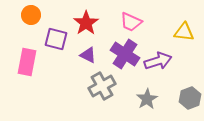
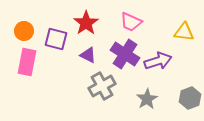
orange circle: moved 7 px left, 16 px down
